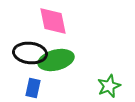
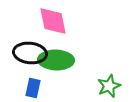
green ellipse: rotated 16 degrees clockwise
